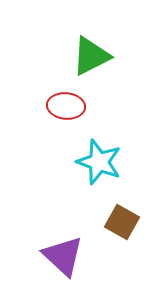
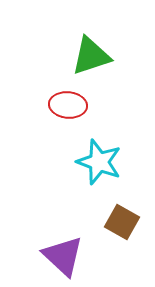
green triangle: rotated 9 degrees clockwise
red ellipse: moved 2 px right, 1 px up
